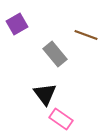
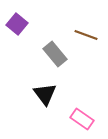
purple square: rotated 20 degrees counterclockwise
pink rectangle: moved 21 px right
